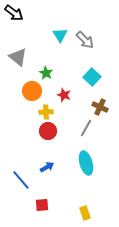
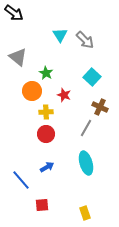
red circle: moved 2 px left, 3 px down
